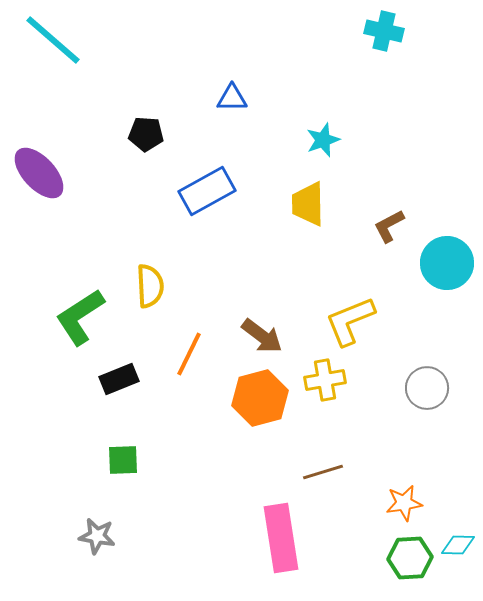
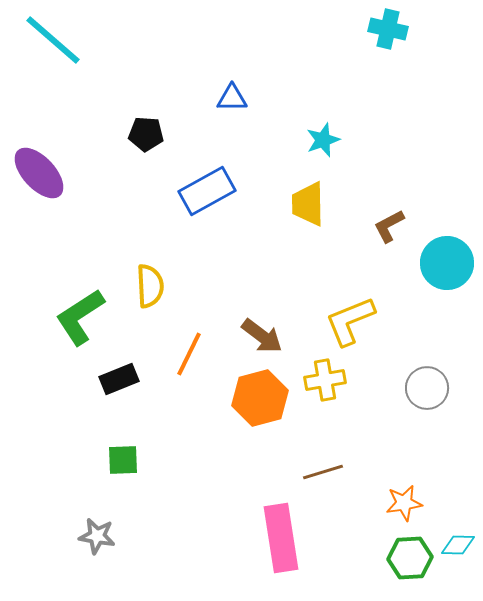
cyan cross: moved 4 px right, 2 px up
